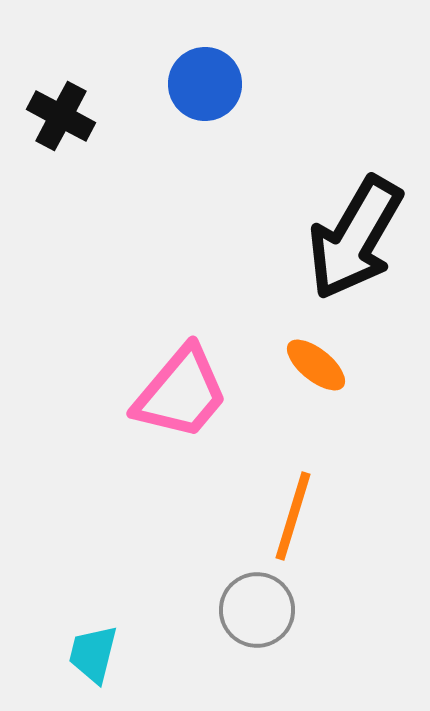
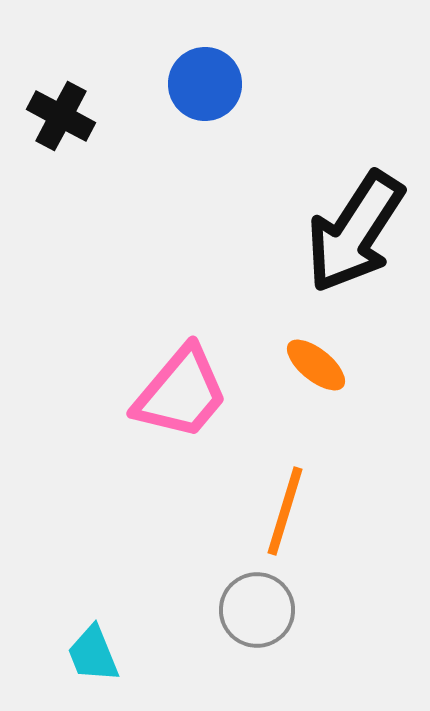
black arrow: moved 6 px up; rotated 3 degrees clockwise
orange line: moved 8 px left, 5 px up
cyan trapezoid: rotated 36 degrees counterclockwise
